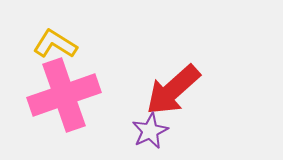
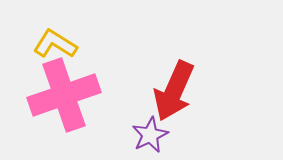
red arrow: moved 1 px right, 1 px down; rotated 24 degrees counterclockwise
purple star: moved 4 px down
